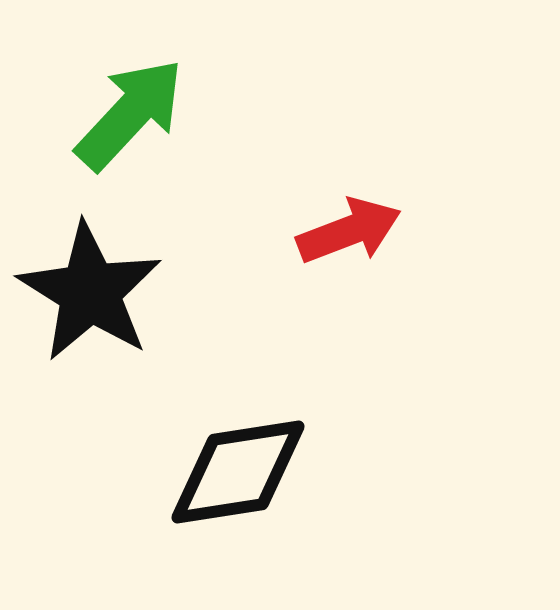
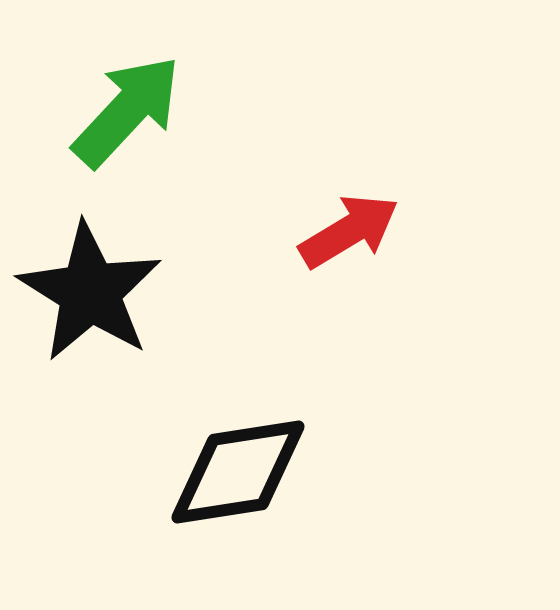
green arrow: moved 3 px left, 3 px up
red arrow: rotated 10 degrees counterclockwise
